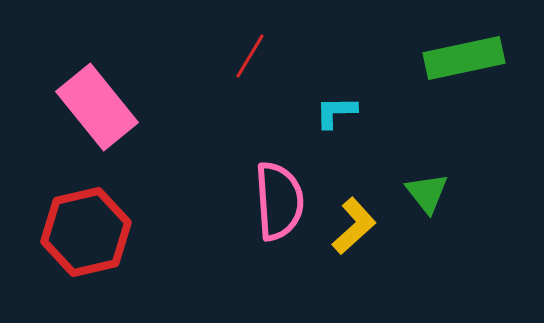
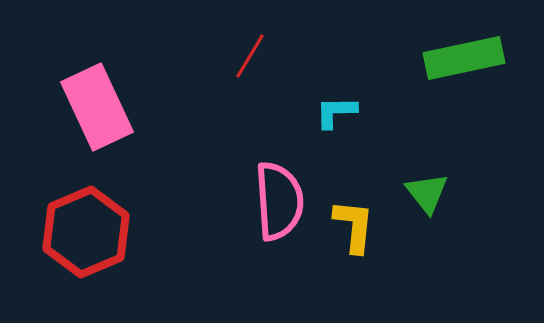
pink rectangle: rotated 14 degrees clockwise
yellow L-shape: rotated 42 degrees counterclockwise
red hexagon: rotated 10 degrees counterclockwise
